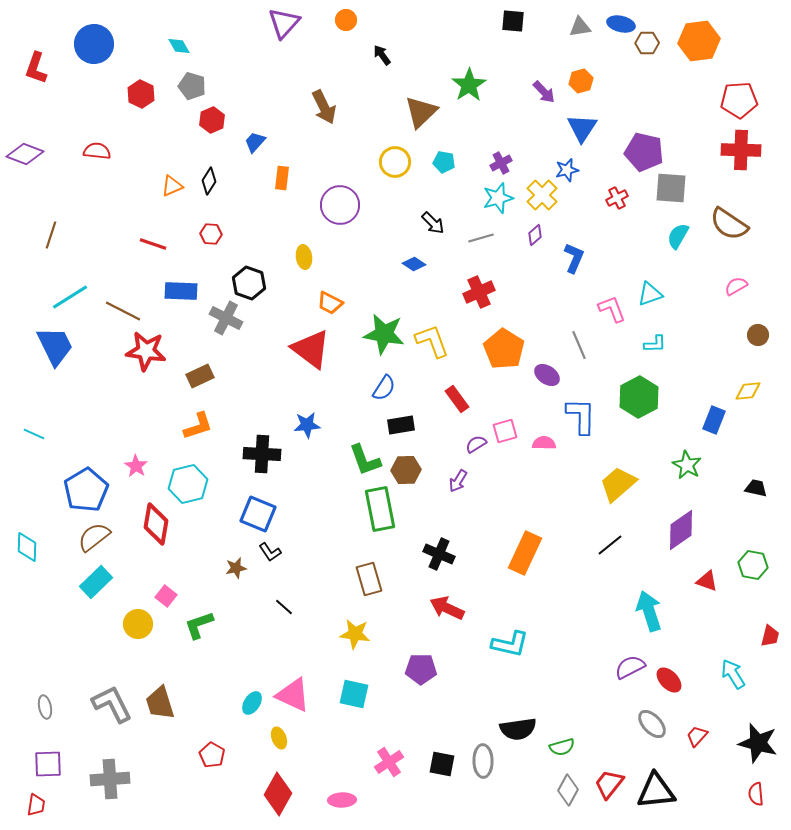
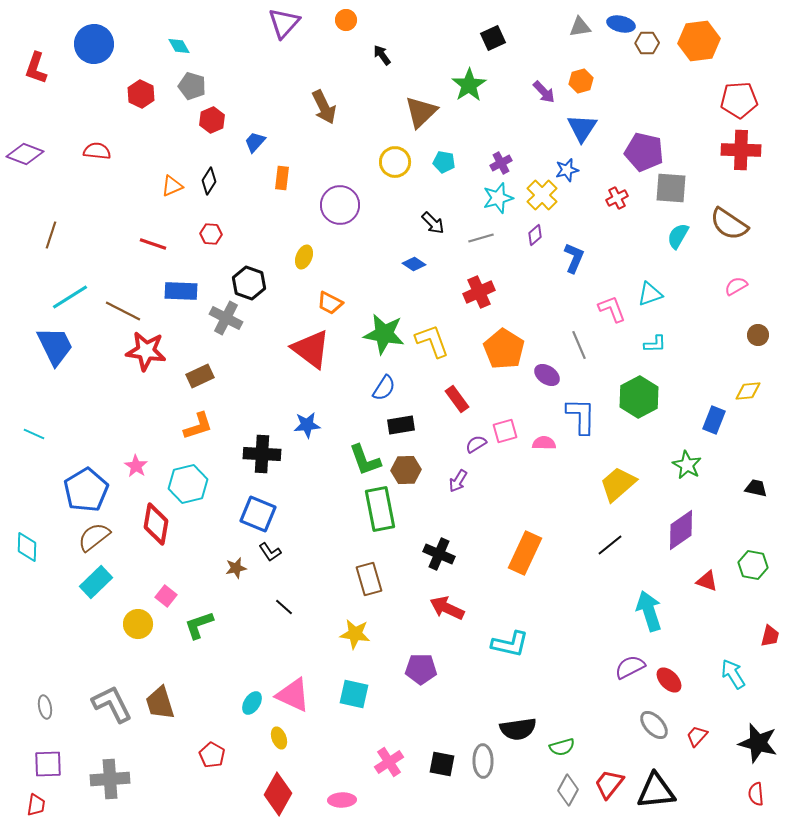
black square at (513, 21): moved 20 px left, 17 px down; rotated 30 degrees counterclockwise
yellow ellipse at (304, 257): rotated 30 degrees clockwise
gray ellipse at (652, 724): moved 2 px right, 1 px down
